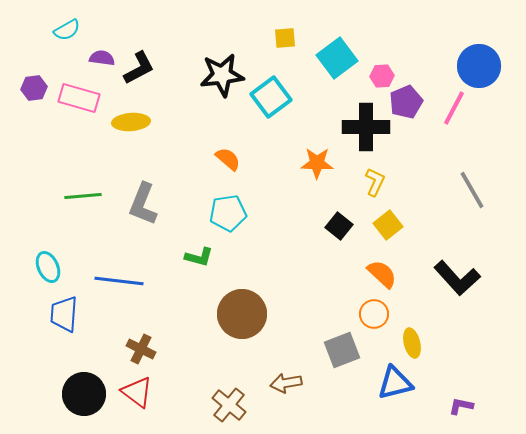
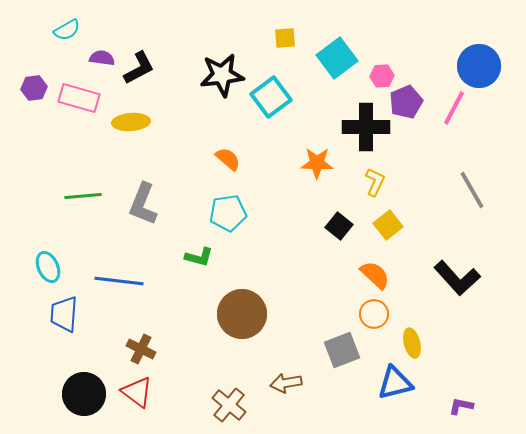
orange semicircle at (382, 274): moved 7 px left, 1 px down
